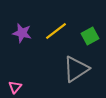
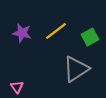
green square: moved 1 px down
pink triangle: moved 2 px right; rotated 16 degrees counterclockwise
